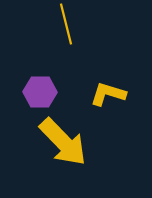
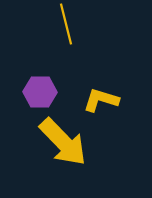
yellow L-shape: moved 7 px left, 6 px down
